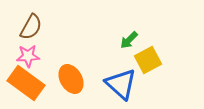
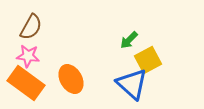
pink star: rotated 10 degrees clockwise
blue triangle: moved 11 px right
